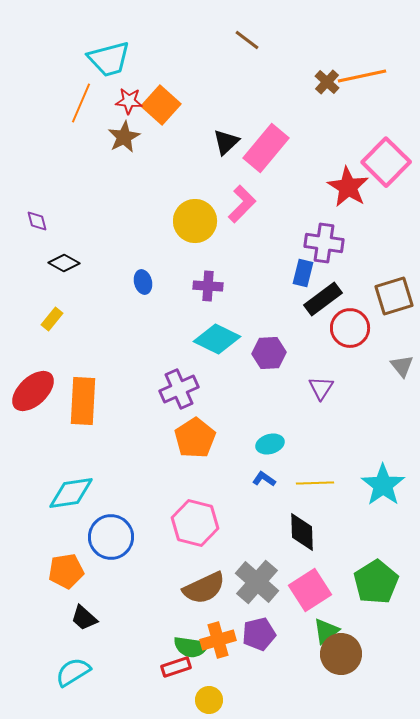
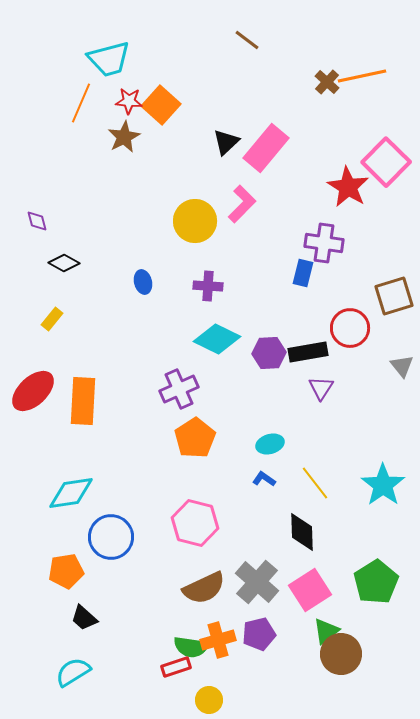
black rectangle at (323, 299): moved 15 px left, 53 px down; rotated 27 degrees clockwise
yellow line at (315, 483): rotated 54 degrees clockwise
